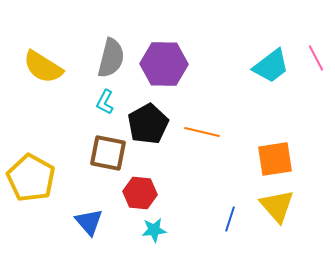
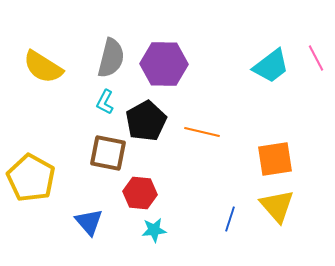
black pentagon: moved 2 px left, 3 px up
